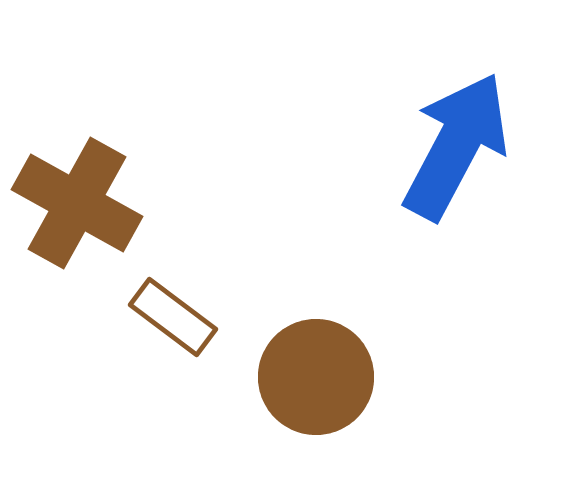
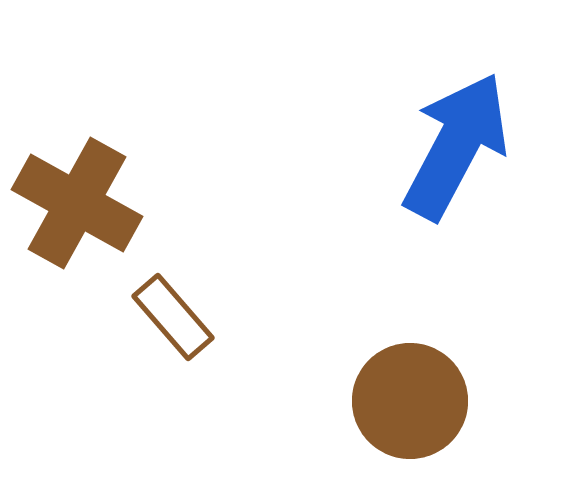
brown rectangle: rotated 12 degrees clockwise
brown circle: moved 94 px right, 24 px down
